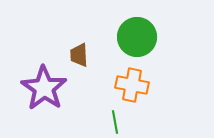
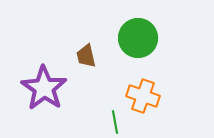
green circle: moved 1 px right, 1 px down
brown trapezoid: moved 7 px right, 1 px down; rotated 10 degrees counterclockwise
orange cross: moved 11 px right, 11 px down; rotated 8 degrees clockwise
